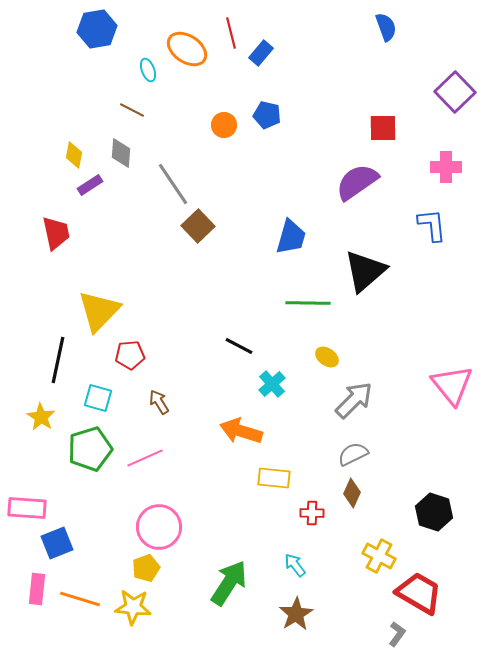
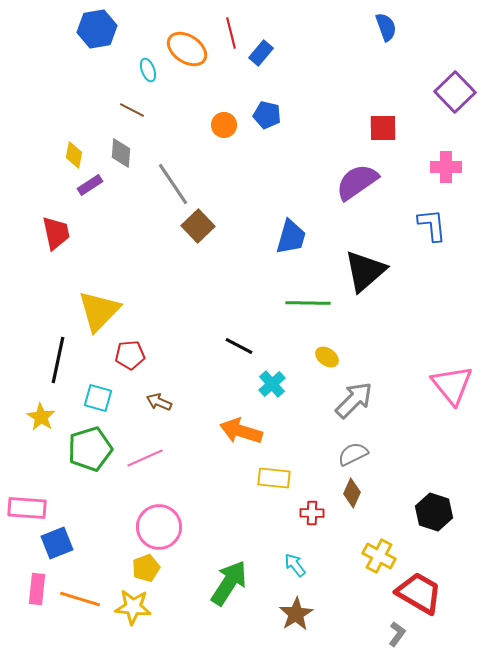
brown arrow at (159, 402): rotated 35 degrees counterclockwise
